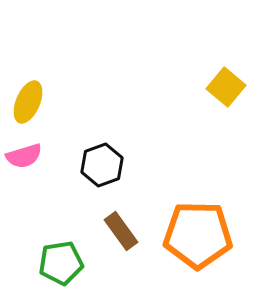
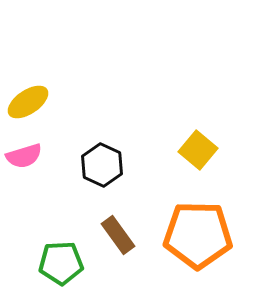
yellow square: moved 28 px left, 63 px down
yellow ellipse: rotated 33 degrees clockwise
black hexagon: rotated 15 degrees counterclockwise
brown rectangle: moved 3 px left, 4 px down
green pentagon: rotated 6 degrees clockwise
